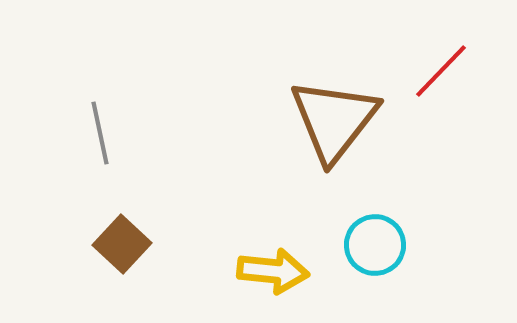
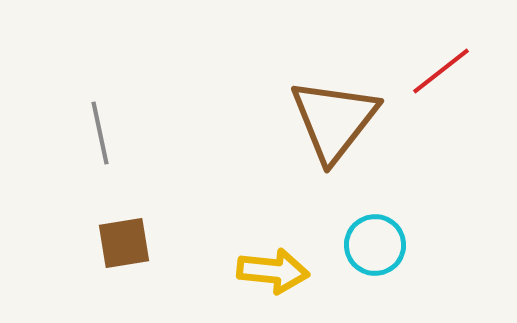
red line: rotated 8 degrees clockwise
brown square: moved 2 px right, 1 px up; rotated 38 degrees clockwise
